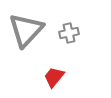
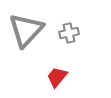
red trapezoid: moved 3 px right
